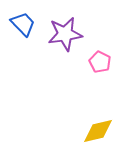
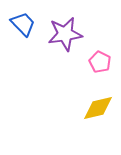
yellow diamond: moved 23 px up
